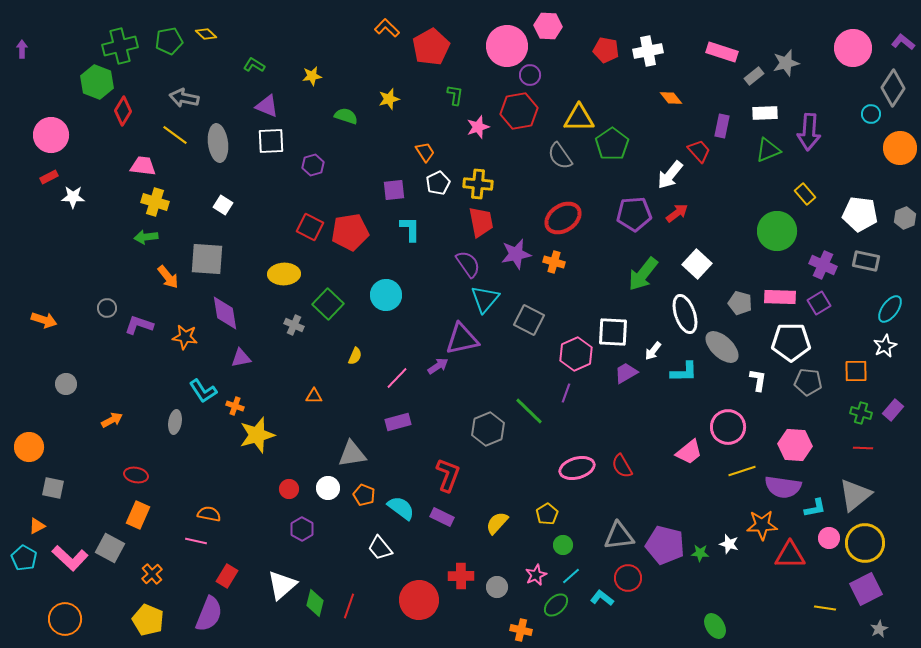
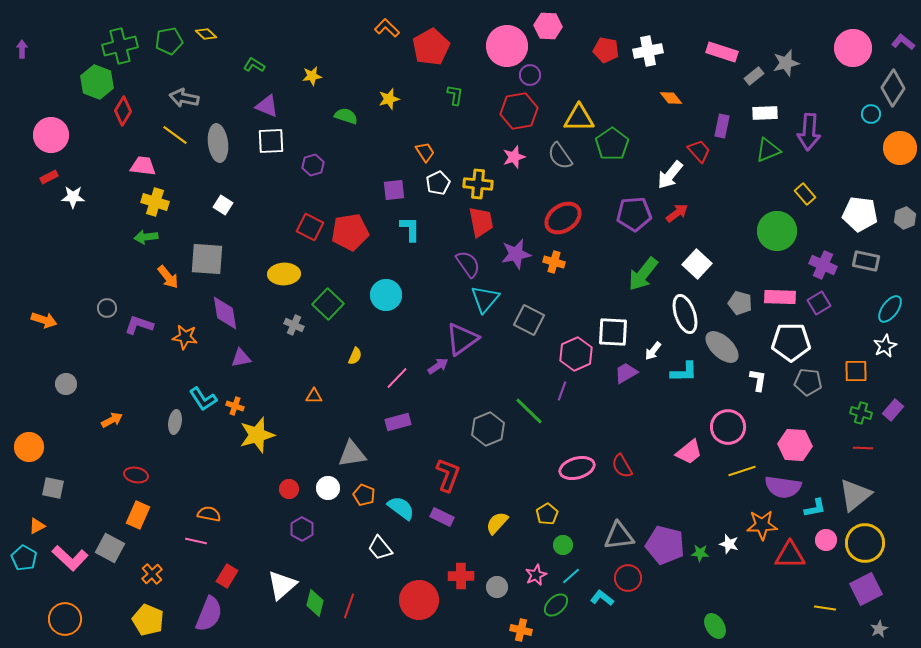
pink star at (478, 127): moved 36 px right, 30 px down
purple triangle at (462, 339): rotated 24 degrees counterclockwise
cyan L-shape at (203, 391): moved 8 px down
purple line at (566, 393): moved 4 px left, 2 px up
pink circle at (829, 538): moved 3 px left, 2 px down
